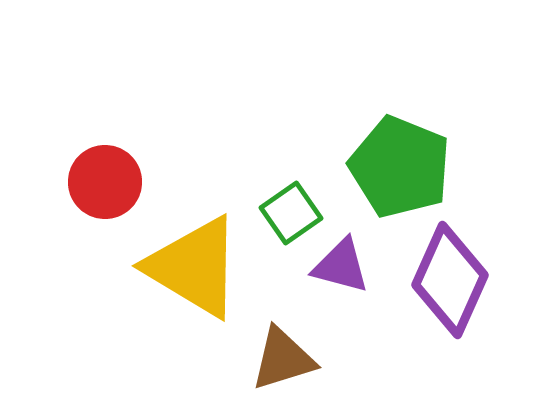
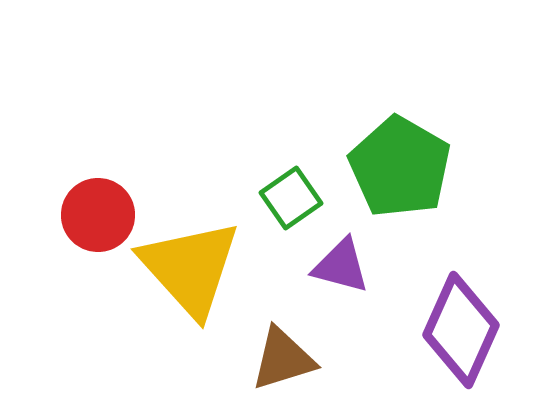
green pentagon: rotated 8 degrees clockwise
red circle: moved 7 px left, 33 px down
green square: moved 15 px up
yellow triangle: moved 4 px left, 1 px down; rotated 17 degrees clockwise
purple diamond: moved 11 px right, 50 px down
